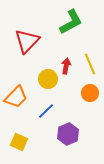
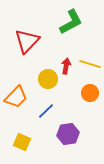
yellow line: rotated 50 degrees counterclockwise
purple hexagon: rotated 15 degrees clockwise
yellow square: moved 3 px right
